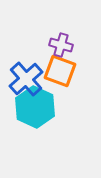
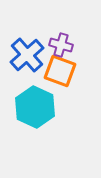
blue cross: moved 1 px right, 24 px up
